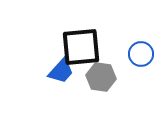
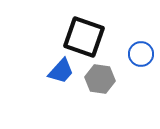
black square: moved 3 px right, 10 px up; rotated 24 degrees clockwise
gray hexagon: moved 1 px left, 2 px down
